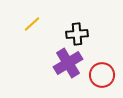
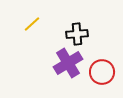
red circle: moved 3 px up
